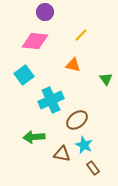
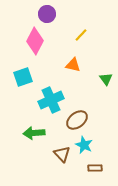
purple circle: moved 2 px right, 2 px down
pink diamond: rotated 68 degrees counterclockwise
cyan square: moved 1 px left, 2 px down; rotated 18 degrees clockwise
green arrow: moved 4 px up
brown triangle: rotated 36 degrees clockwise
brown rectangle: moved 2 px right; rotated 56 degrees counterclockwise
